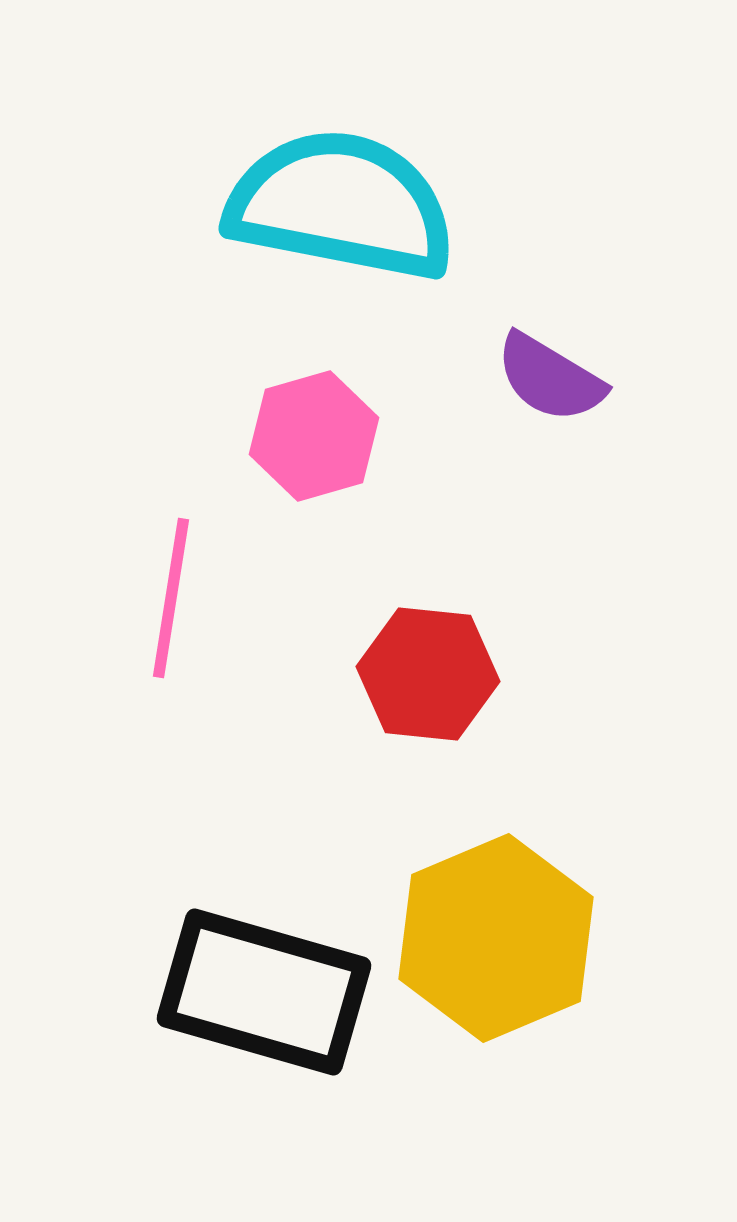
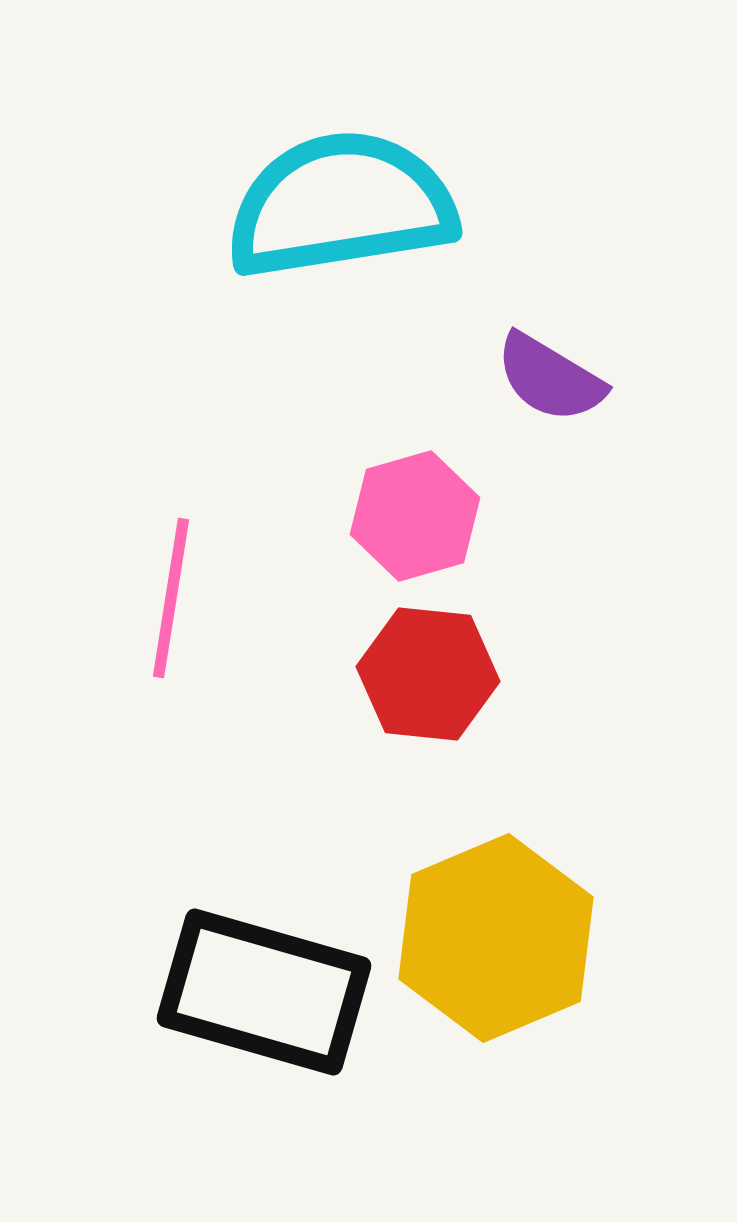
cyan semicircle: rotated 20 degrees counterclockwise
pink hexagon: moved 101 px right, 80 px down
